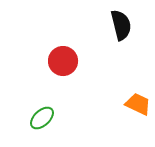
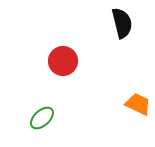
black semicircle: moved 1 px right, 2 px up
